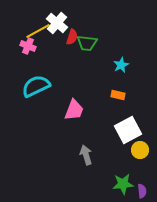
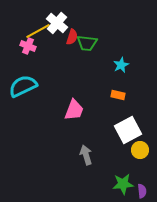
cyan semicircle: moved 13 px left
